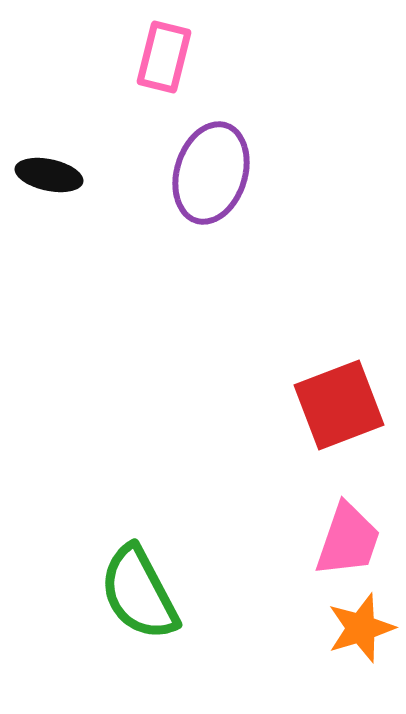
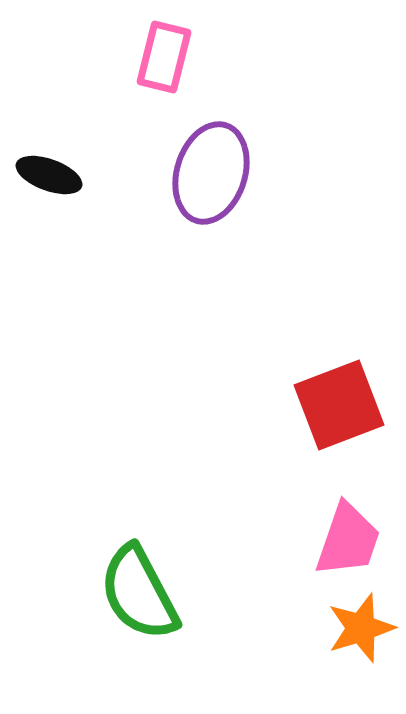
black ellipse: rotated 8 degrees clockwise
